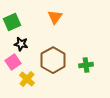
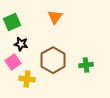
yellow cross: rotated 35 degrees counterclockwise
